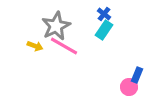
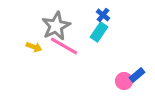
blue cross: moved 1 px left, 1 px down
cyan rectangle: moved 5 px left, 2 px down
yellow arrow: moved 1 px left, 1 px down
blue rectangle: rotated 28 degrees clockwise
pink circle: moved 5 px left, 6 px up
